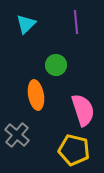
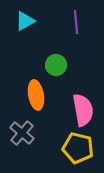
cyan triangle: moved 1 px left, 3 px up; rotated 15 degrees clockwise
pink semicircle: rotated 8 degrees clockwise
gray cross: moved 5 px right, 2 px up
yellow pentagon: moved 4 px right, 2 px up
